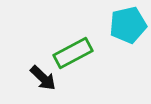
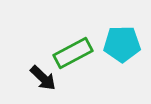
cyan pentagon: moved 6 px left, 19 px down; rotated 12 degrees clockwise
